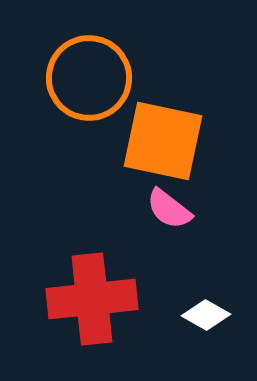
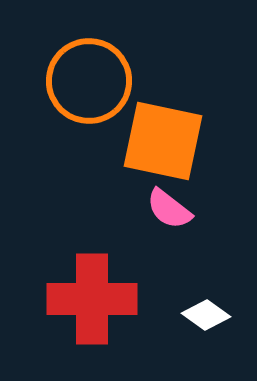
orange circle: moved 3 px down
red cross: rotated 6 degrees clockwise
white diamond: rotated 6 degrees clockwise
